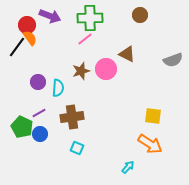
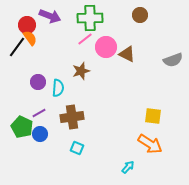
pink circle: moved 22 px up
